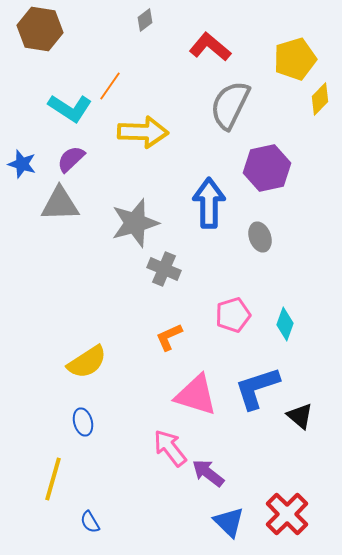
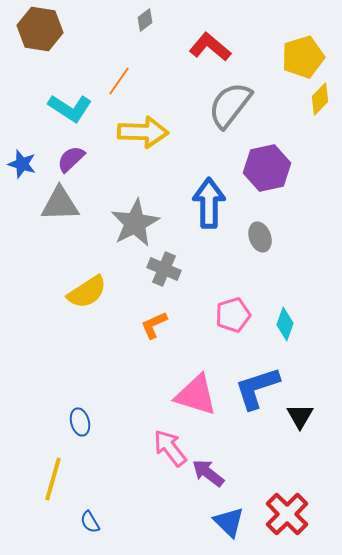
yellow pentagon: moved 8 px right, 2 px up
orange line: moved 9 px right, 5 px up
gray semicircle: rotated 12 degrees clockwise
gray star: rotated 12 degrees counterclockwise
orange L-shape: moved 15 px left, 12 px up
yellow semicircle: moved 70 px up
black triangle: rotated 20 degrees clockwise
blue ellipse: moved 3 px left
